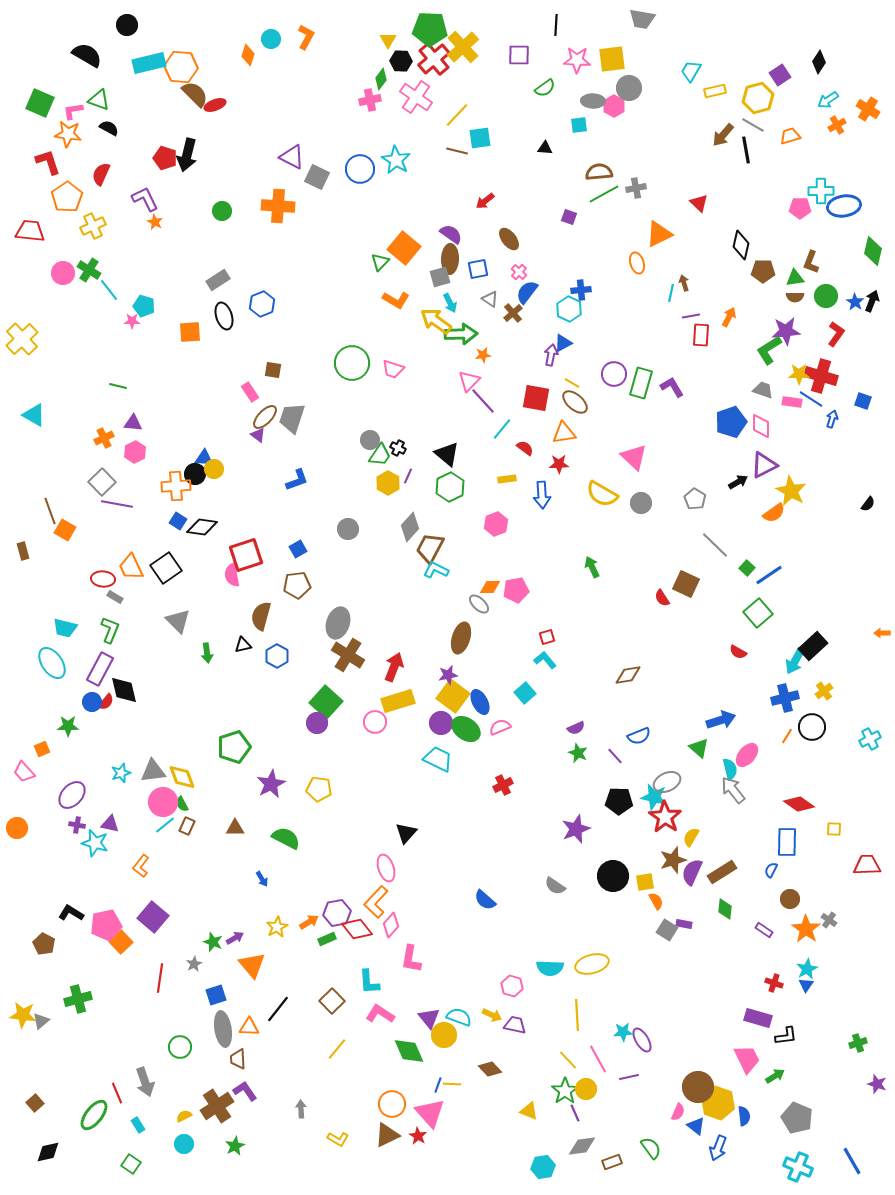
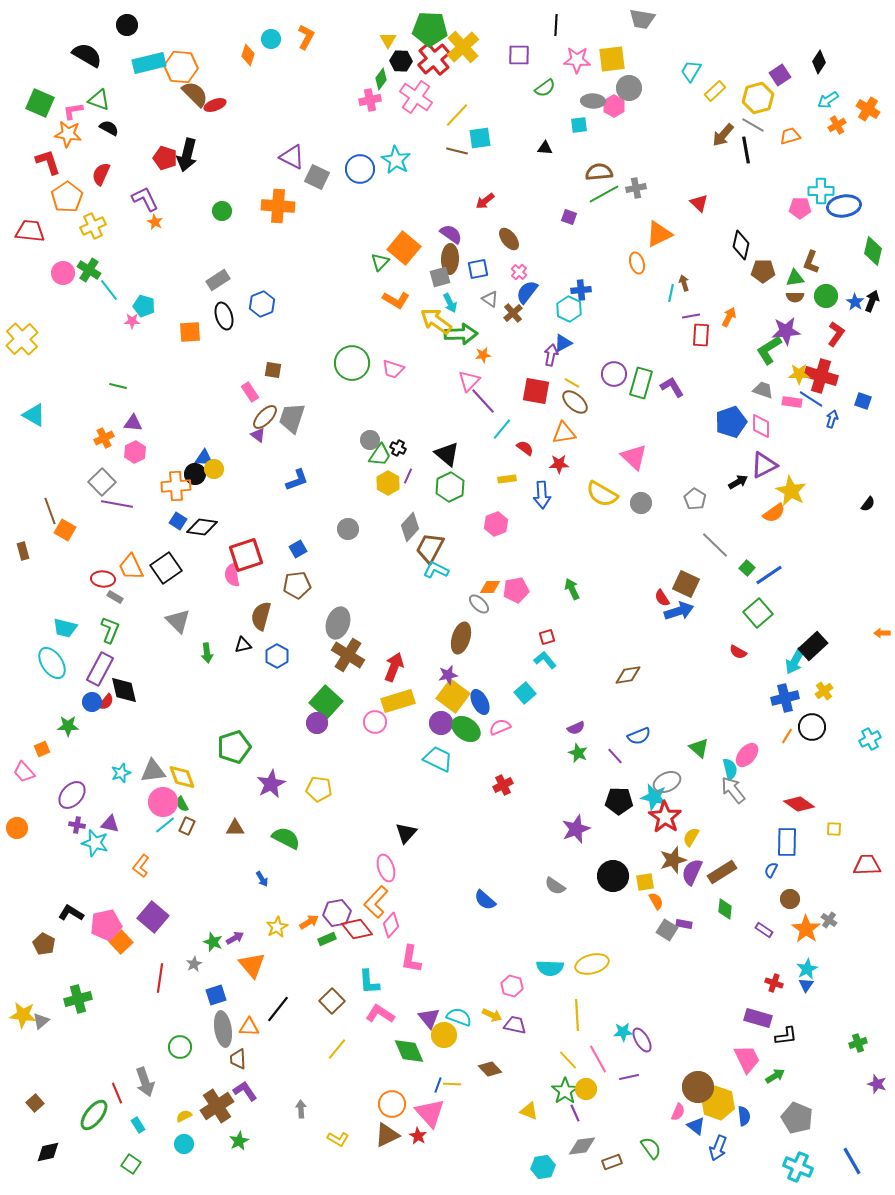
yellow rectangle at (715, 91): rotated 30 degrees counterclockwise
red square at (536, 398): moved 7 px up
green arrow at (592, 567): moved 20 px left, 22 px down
blue arrow at (721, 720): moved 42 px left, 109 px up
green star at (235, 1146): moved 4 px right, 5 px up
